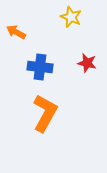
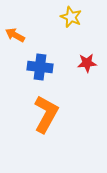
orange arrow: moved 1 px left, 3 px down
red star: rotated 18 degrees counterclockwise
orange L-shape: moved 1 px right, 1 px down
